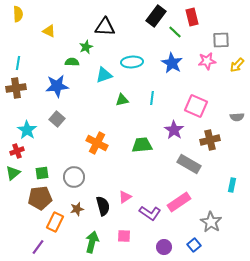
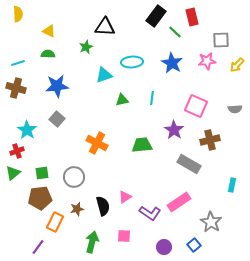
green semicircle at (72, 62): moved 24 px left, 8 px up
cyan line at (18, 63): rotated 64 degrees clockwise
brown cross at (16, 88): rotated 24 degrees clockwise
gray semicircle at (237, 117): moved 2 px left, 8 px up
